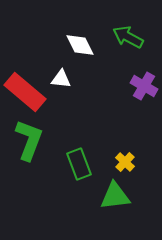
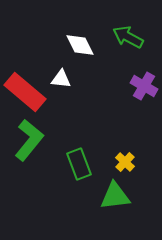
green L-shape: rotated 18 degrees clockwise
